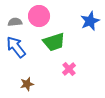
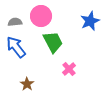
pink circle: moved 2 px right
green trapezoid: moved 1 px left; rotated 100 degrees counterclockwise
brown star: rotated 24 degrees counterclockwise
